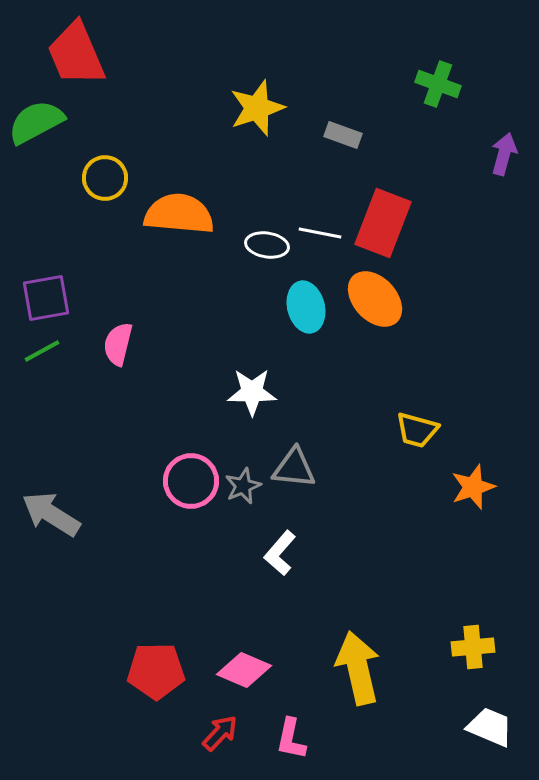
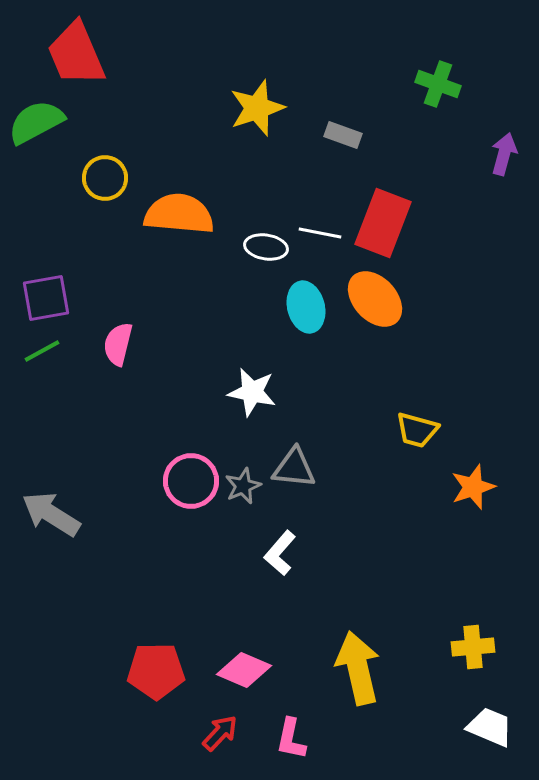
white ellipse: moved 1 px left, 2 px down
white star: rotated 12 degrees clockwise
